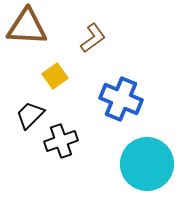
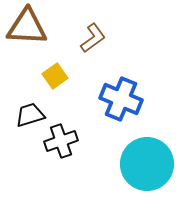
black trapezoid: rotated 28 degrees clockwise
